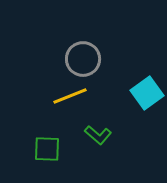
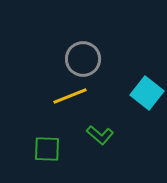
cyan square: rotated 16 degrees counterclockwise
green L-shape: moved 2 px right
